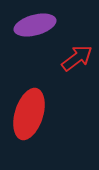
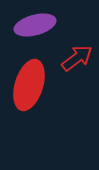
red ellipse: moved 29 px up
